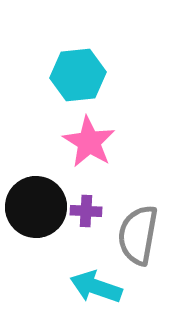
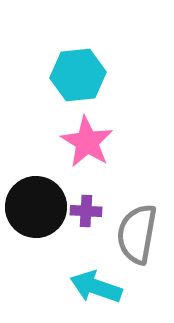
pink star: moved 2 px left
gray semicircle: moved 1 px left, 1 px up
